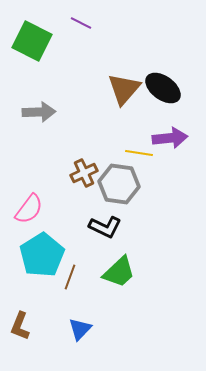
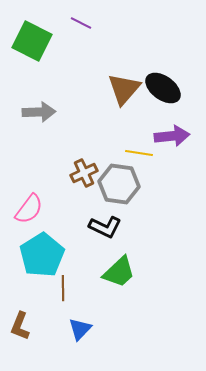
purple arrow: moved 2 px right, 2 px up
brown line: moved 7 px left, 11 px down; rotated 20 degrees counterclockwise
